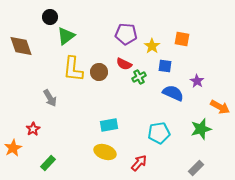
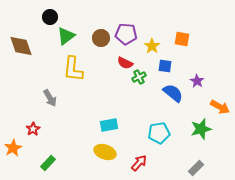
red semicircle: moved 1 px right, 1 px up
brown circle: moved 2 px right, 34 px up
blue semicircle: rotated 15 degrees clockwise
